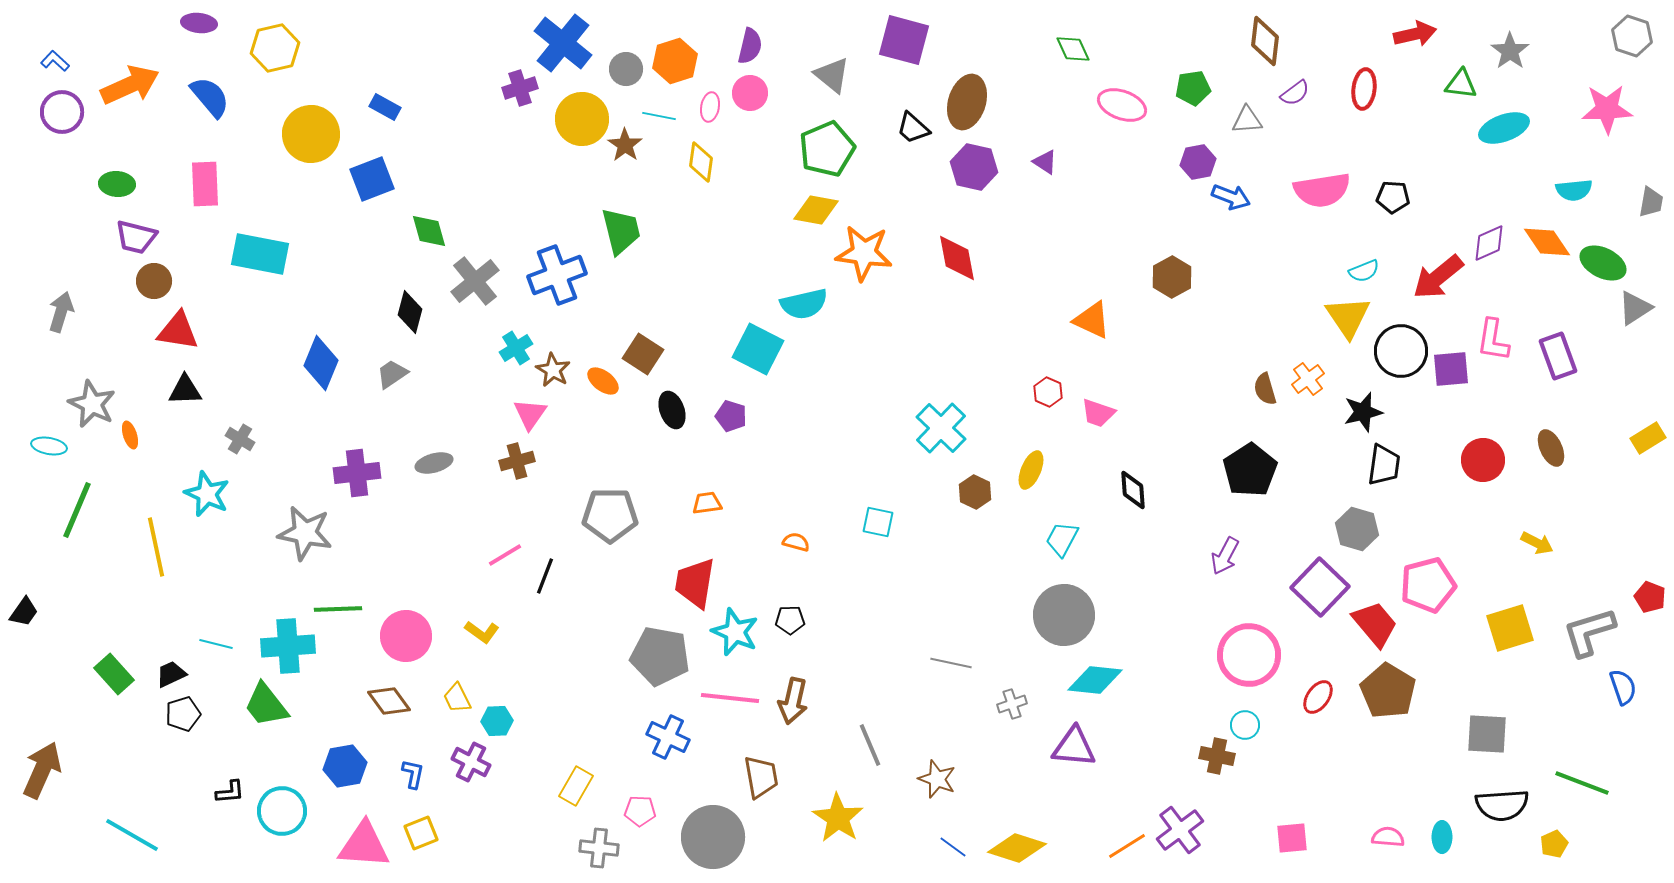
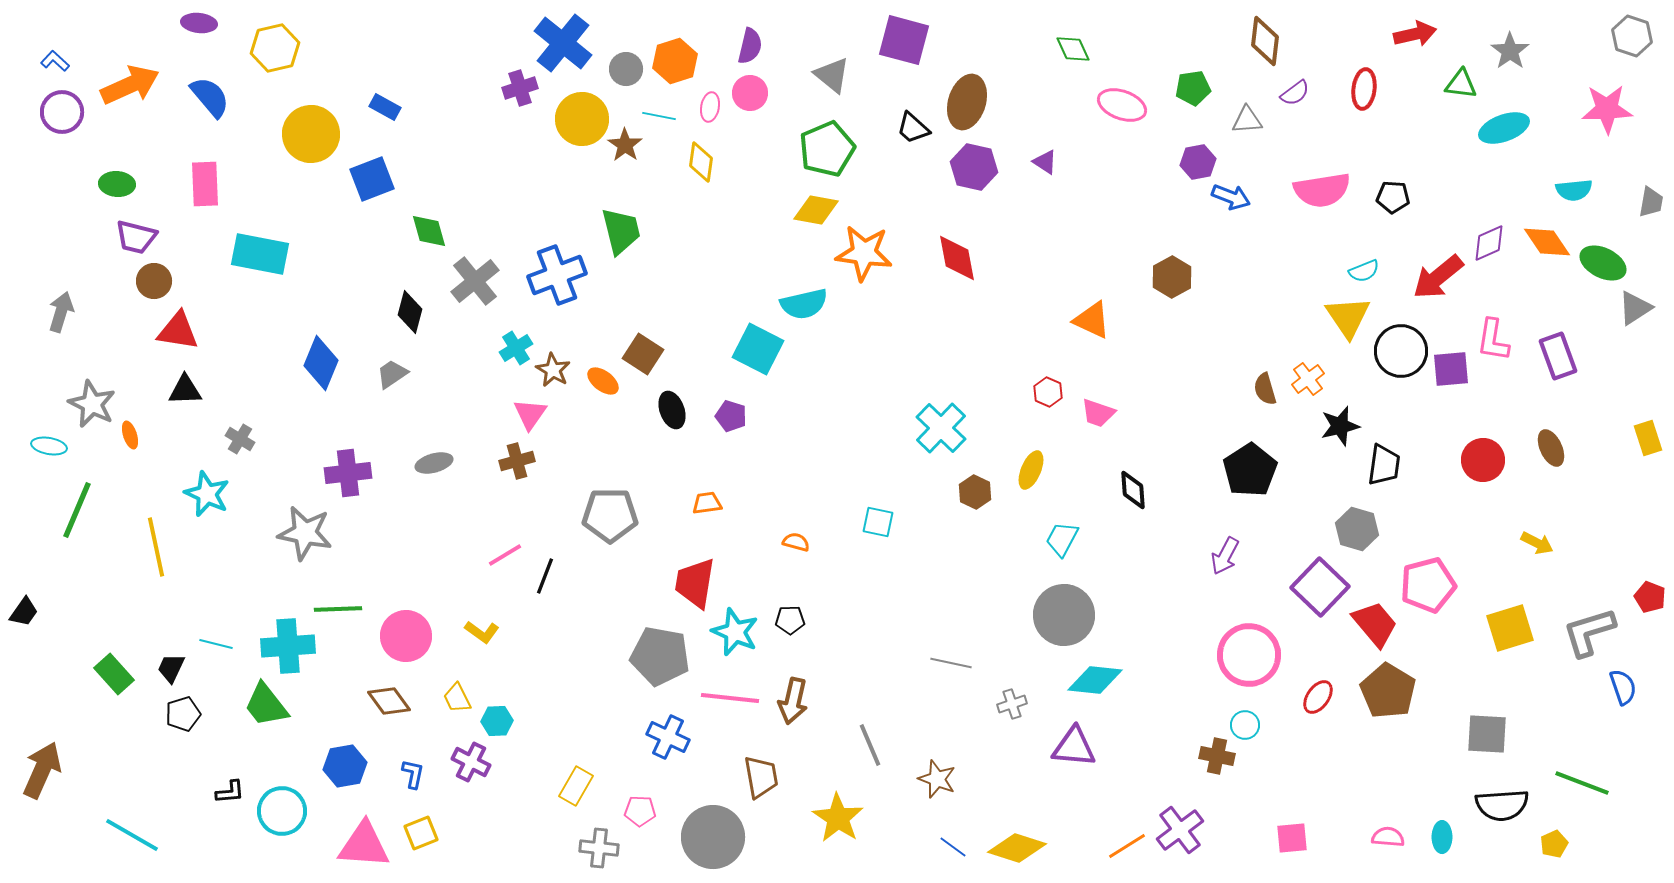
black star at (1363, 412): moved 23 px left, 14 px down
yellow rectangle at (1648, 438): rotated 76 degrees counterclockwise
purple cross at (357, 473): moved 9 px left
black trapezoid at (171, 674): moved 6 px up; rotated 40 degrees counterclockwise
